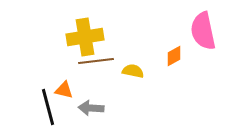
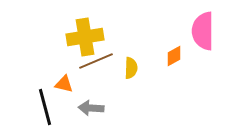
pink semicircle: rotated 12 degrees clockwise
brown line: rotated 16 degrees counterclockwise
yellow semicircle: moved 2 px left, 3 px up; rotated 80 degrees clockwise
orange triangle: moved 6 px up
black line: moved 3 px left
